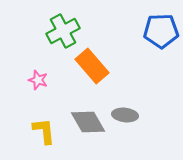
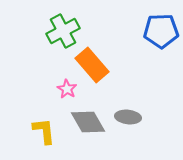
orange rectangle: moved 1 px up
pink star: moved 29 px right, 9 px down; rotated 12 degrees clockwise
gray ellipse: moved 3 px right, 2 px down
